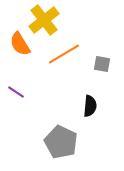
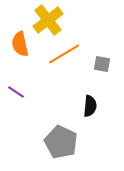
yellow cross: moved 4 px right
orange semicircle: rotated 20 degrees clockwise
